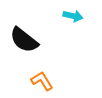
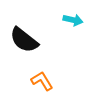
cyan arrow: moved 4 px down
